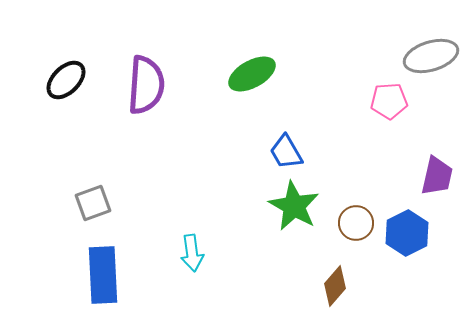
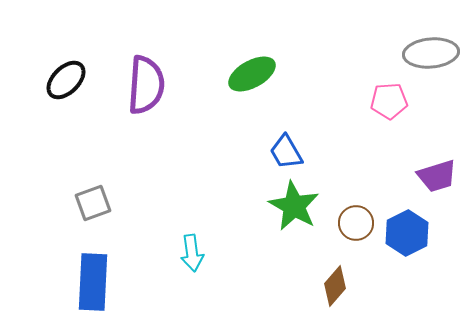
gray ellipse: moved 3 px up; rotated 12 degrees clockwise
purple trapezoid: rotated 60 degrees clockwise
blue rectangle: moved 10 px left, 7 px down; rotated 6 degrees clockwise
